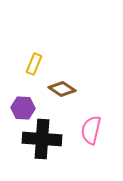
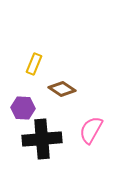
pink semicircle: rotated 16 degrees clockwise
black cross: rotated 9 degrees counterclockwise
